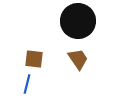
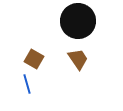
brown square: rotated 24 degrees clockwise
blue line: rotated 30 degrees counterclockwise
